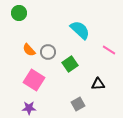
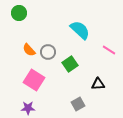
purple star: moved 1 px left
